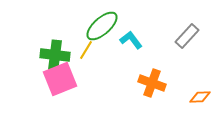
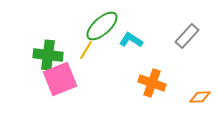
cyan L-shape: rotated 20 degrees counterclockwise
green cross: moved 7 px left
